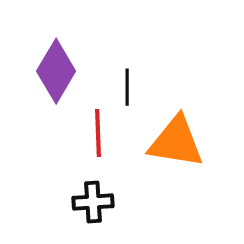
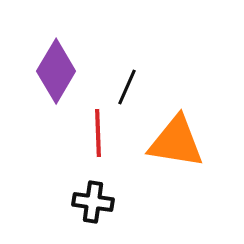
black line: rotated 24 degrees clockwise
black cross: rotated 12 degrees clockwise
